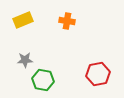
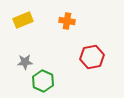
gray star: moved 2 px down
red hexagon: moved 6 px left, 17 px up
green hexagon: moved 1 px down; rotated 15 degrees clockwise
